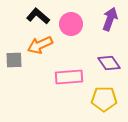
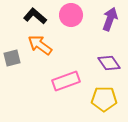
black L-shape: moved 3 px left
pink circle: moved 9 px up
orange arrow: rotated 60 degrees clockwise
gray square: moved 2 px left, 2 px up; rotated 12 degrees counterclockwise
pink rectangle: moved 3 px left, 4 px down; rotated 16 degrees counterclockwise
